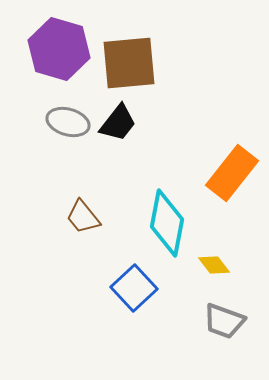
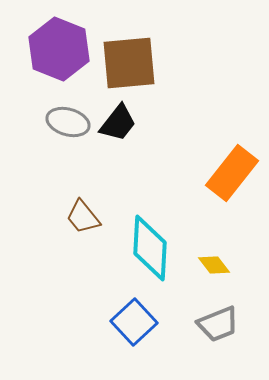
purple hexagon: rotated 6 degrees clockwise
cyan diamond: moved 17 px left, 25 px down; rotated 8 degrees counterclockwise
blue square: moved 34 px down
gray trapezoid: moved 6 px left, 3 px down; rotated 42 degrees counterclockwise
